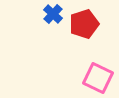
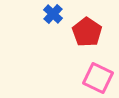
red pentagon: moved 3 px right, 8 px down; rotated 20 degrees counterclockwise
